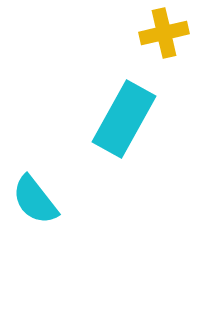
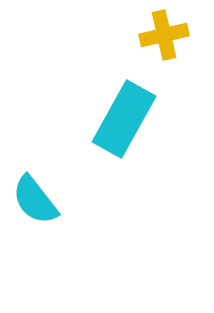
yellow cross: moved 2 px down
